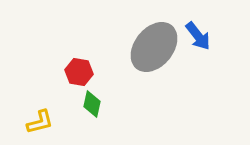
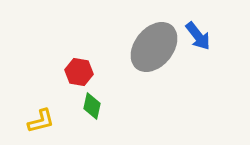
green diamond: moved 2 px down
yellow L-shape: moved 1 px right, 1 px up
